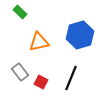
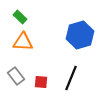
green rectangle: moved 5 px down
orange triangle: moved 16 px left; rotated 15 degrees clockwise
gray rectangle: moved 4 px left, 4 px down
red square: rotated 24 degrees counterclockwise
